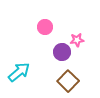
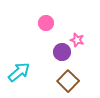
pink circle: moved 1 px right, 4 px up
pink star: rotated 24 degrees clockwise
